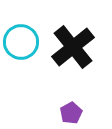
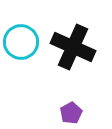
black cross: rotated 27 degrees counterclockwise
